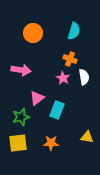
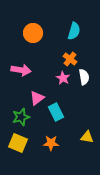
orange cross: rotated 16 degrees clockwise
cyan rectangle: moved 1 px left, 2 px down; rotated 48 degrees counterclockwise
yellow square: rotated 30 degrees clockwise
